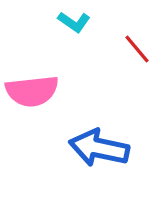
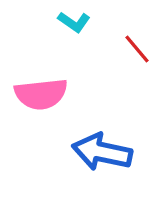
pink semicircle: moved 9 px right, 3 px down
blue arrow: moved 3 px right, 4 px down
